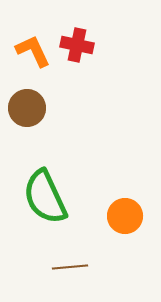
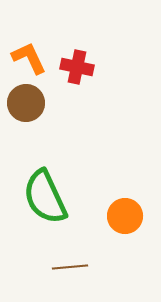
red cross: moved 22 px down
orange L-shape: moved 4 px left, 7 px down
brown circle: moved 1 px left, 5 px up
